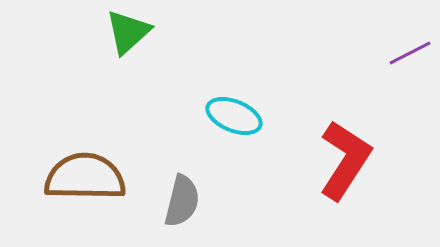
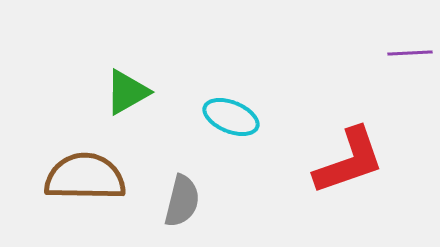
green triangle: moved 1 px left, 60 px down; rotated 12 degrees clockwise
purple line: rotated 24 degrees clockwise
cyan ellipse: moved 3 px left, 1 px down
red L-shape: moved 4 px right, 1 px down; rotated 38 degrees clockwise
